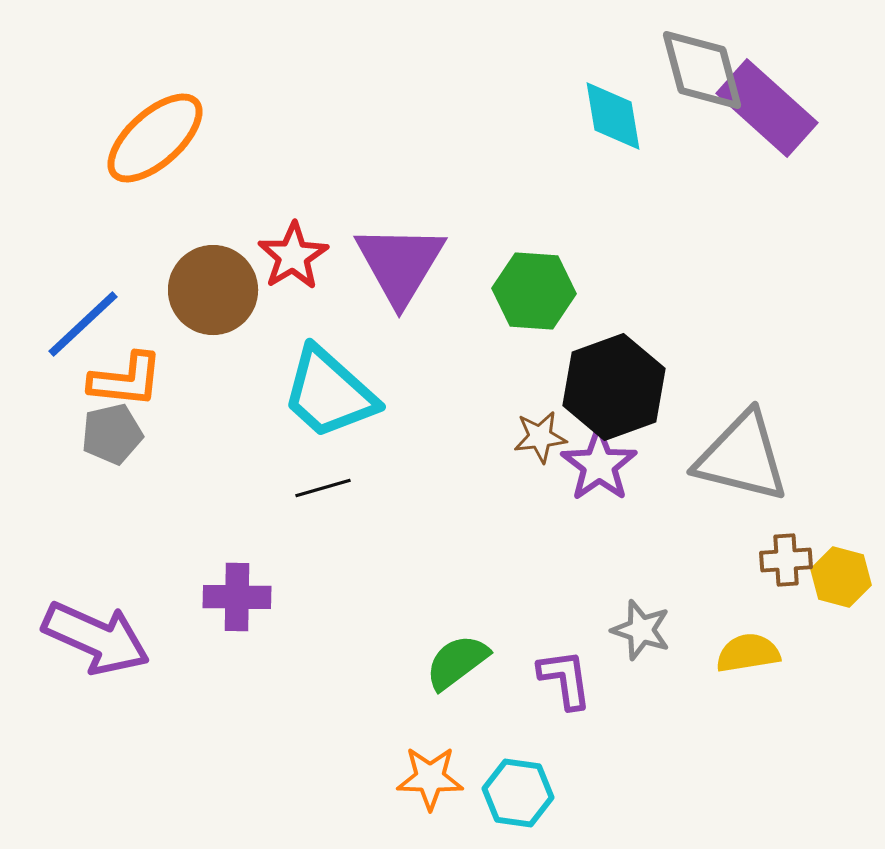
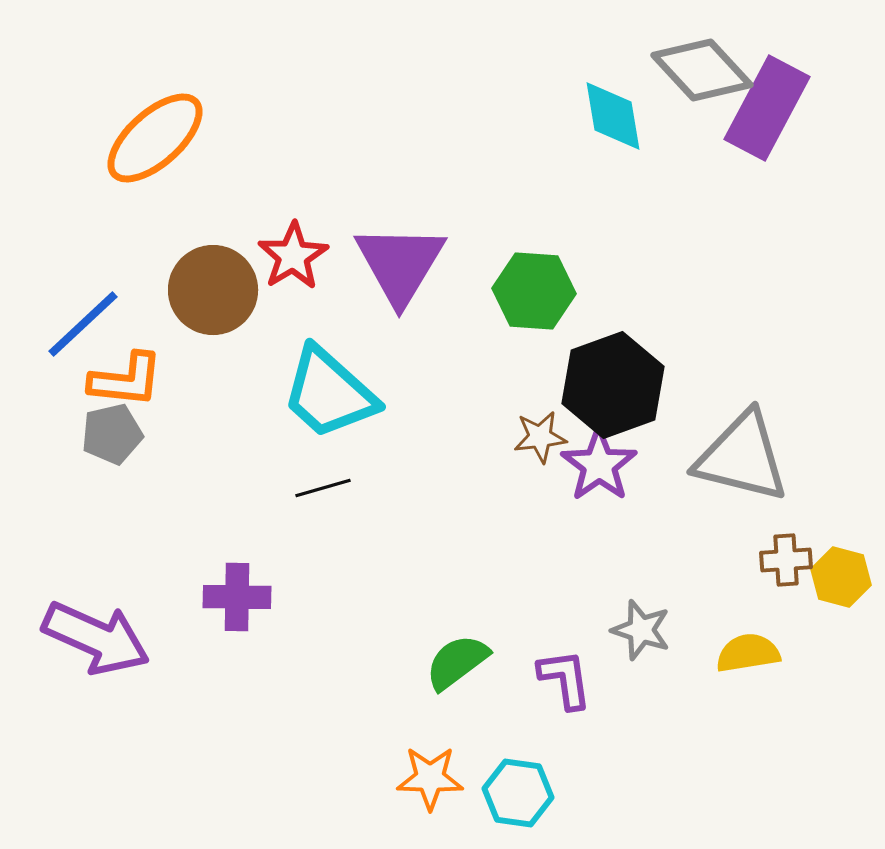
gray diamond: rotated 28 degrees counterclockwise
purple rectangle: rotated 76 degrees clockwise
black hexagon: moved 1 px left, 2 px up
